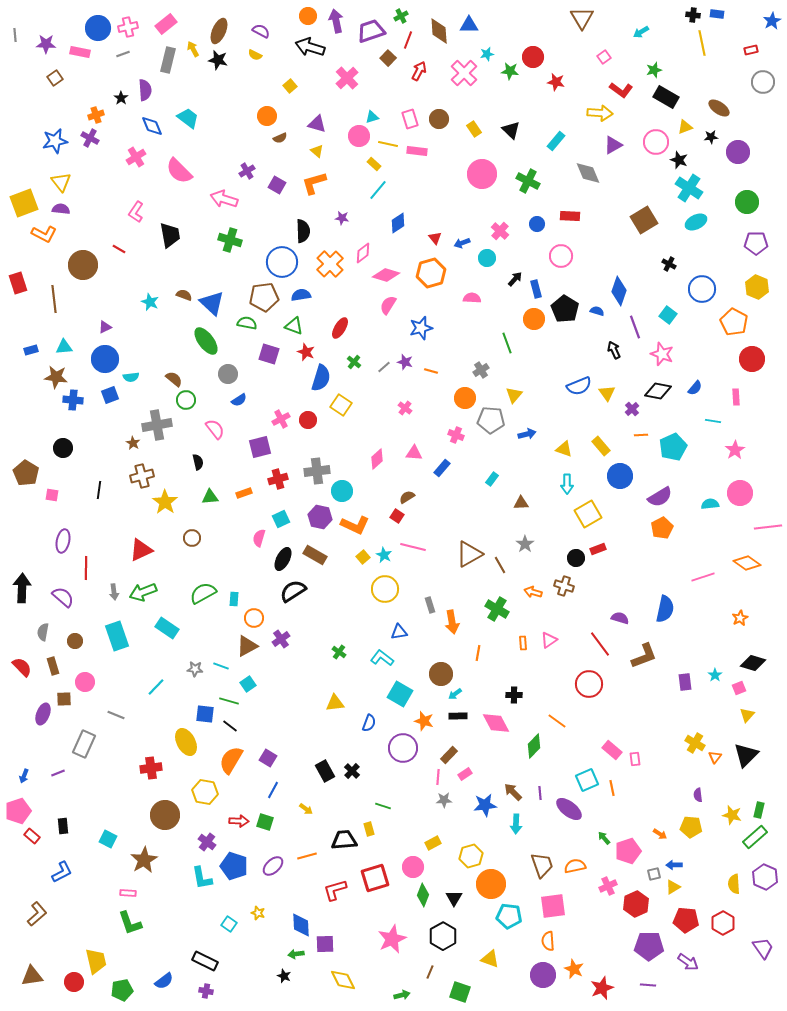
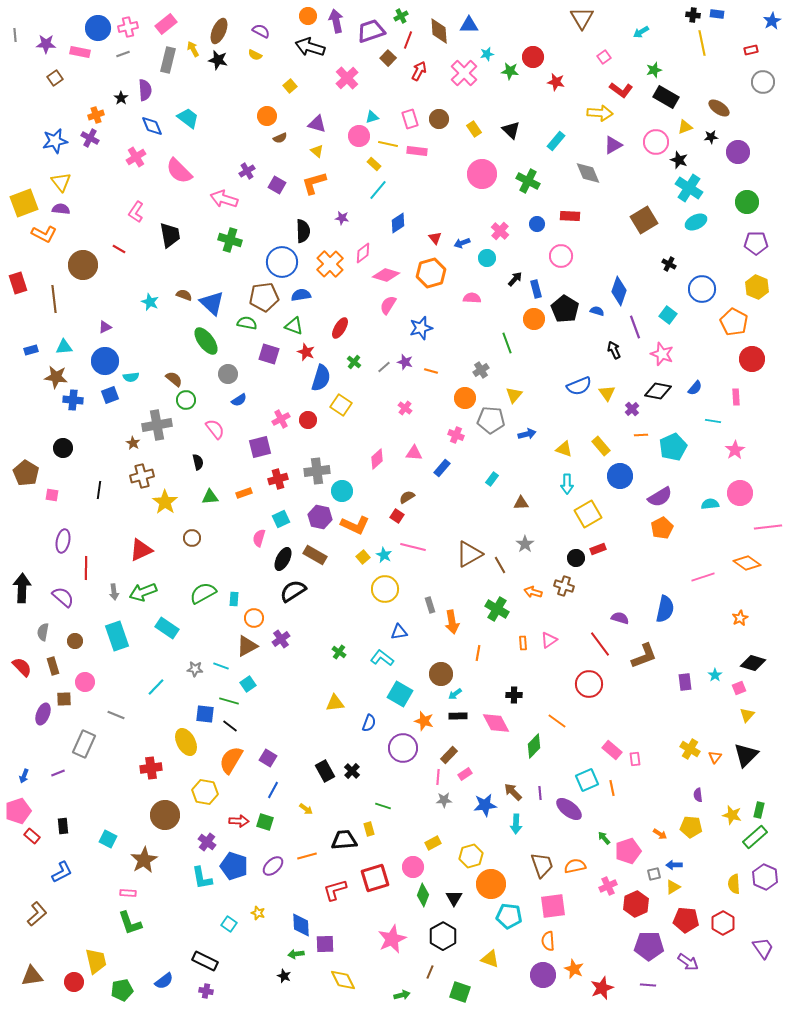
blue circle at (105, 359): moved 2 px down
yellow cross at (695, 743): moved 5 px left, 6 px down
